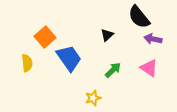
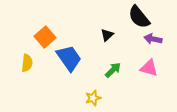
yellow semicircle: rotated 12 degrees clockwise
pink triangle: rotated 18 degrees counterclockwise
